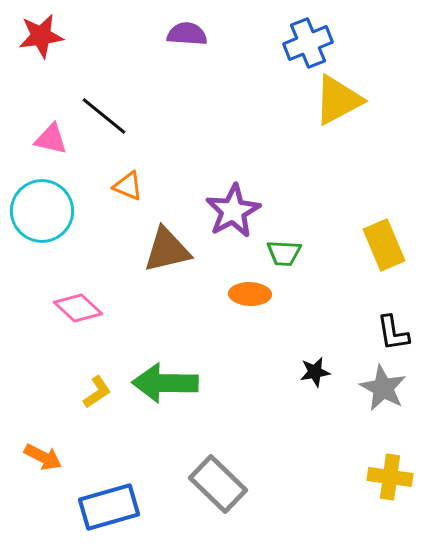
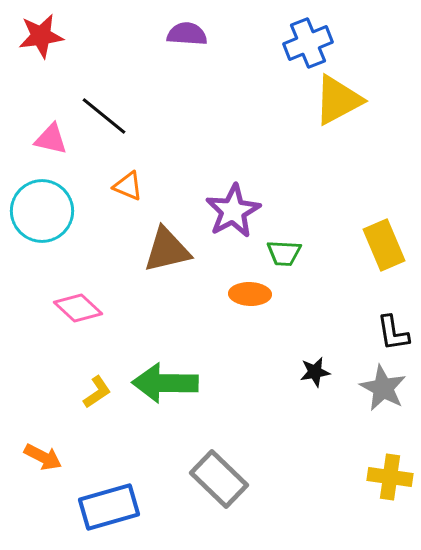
gray rectangle: moved 1 px right, 5 px up
